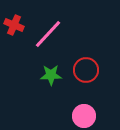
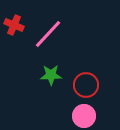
red circle: moved 15 px down
